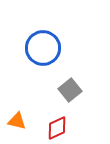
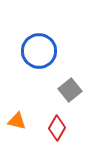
blue circle: moved 4 px left, 3 px down
red diamond: rotated 35 degrees counterclockwise
